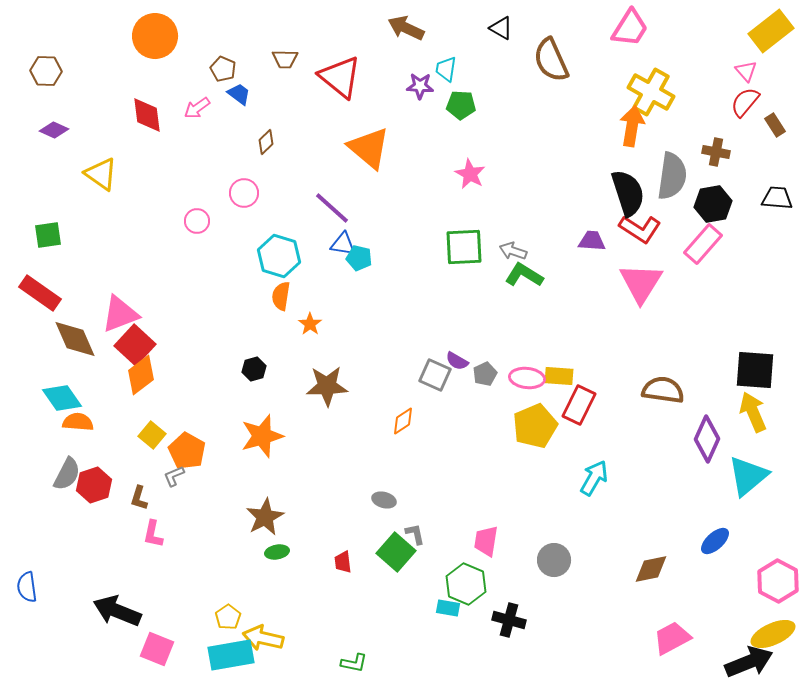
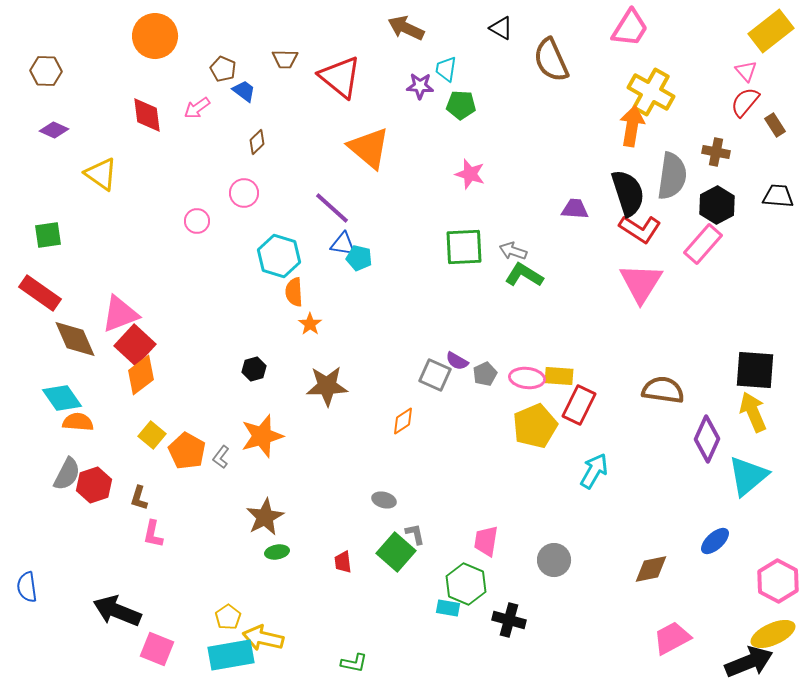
blue trapezoid at (239, 94): moved 5 px right, 3 px up
brown diamond at (266, 142): moved 9 px left
pink star at (470, 174): rotated 12 degrees counterclockwise
black trapezoid at (777, 198): moved 1 px right, 2 px up
black hexagon at (713, 204): moved 4 px right, 1 px down; rotated 18 degrees counterclockwise
purple trapezoid at (592, 241): moved 17 px left, 32 px up
orange semicircle at (281, 296): moved 13 px right, 4 px up; rotated 12 degrees counterclockwise
gray L-shape at (174, 476): moved 47 px right, 19 px up; rotated 30 degrees counterclockwise
cyan arrow at (594, 478): moved 7 px up
